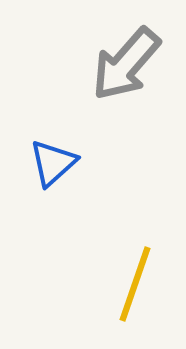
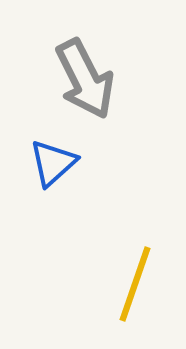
gray arrow: moved 41 px left, 15 px down; rotated 68 degrees counterclockwise
